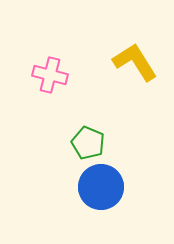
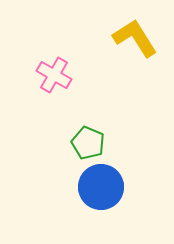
yellow L-shape: moved 24 px up
pink cross: moved 4 px right; rotated 16 degrees clockwise
